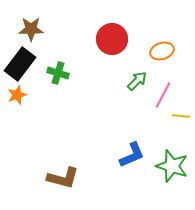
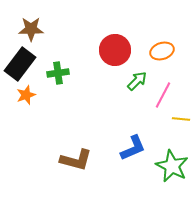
red circle: moved 3 px right, 11 px down
green cross: rotated 25 degrees counterclockwise
orange star: moved 9 px right
yellow line: moved 3 px down
blue L-shape: moved 1 px right, 7 px up
green star: rotated 8 degrees clockwise
brown L-shape: moved 13 px right, 18 px up
